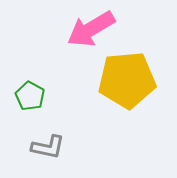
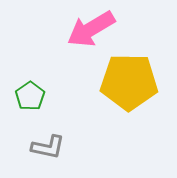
yellow pentagon: moved 2 px right, 2 px down; rotated 6 degrees clockwise
green pentagon: rotated 8 degrees clockwise
